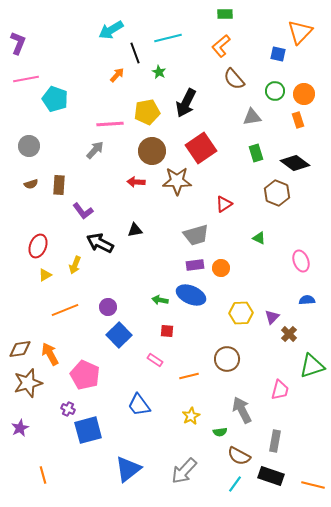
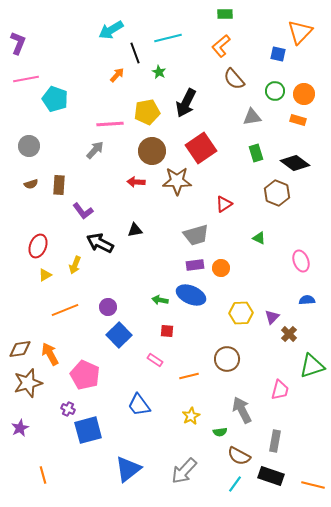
orange rectangle at (298, 120): rotated 56 degrees counterclockwise
